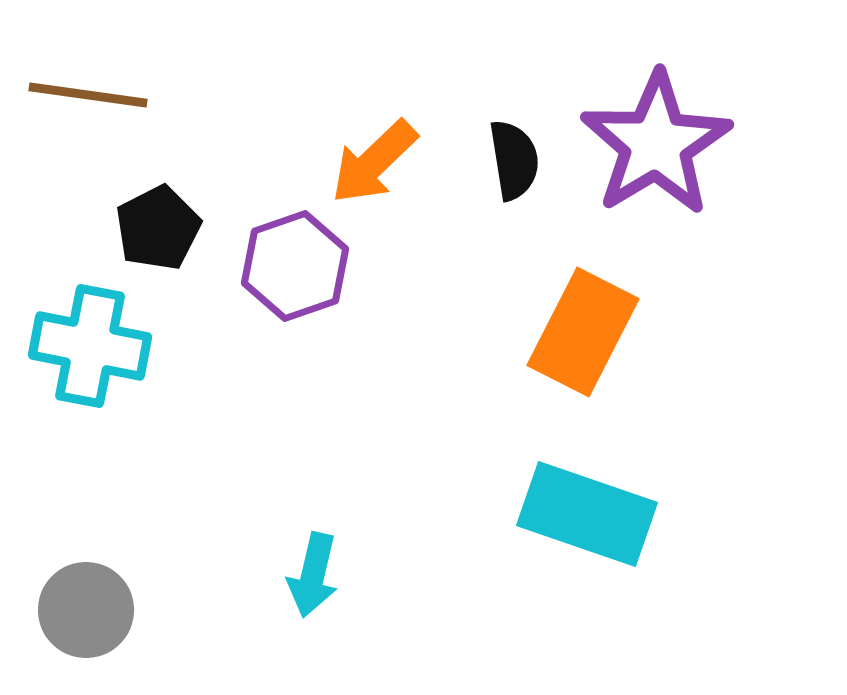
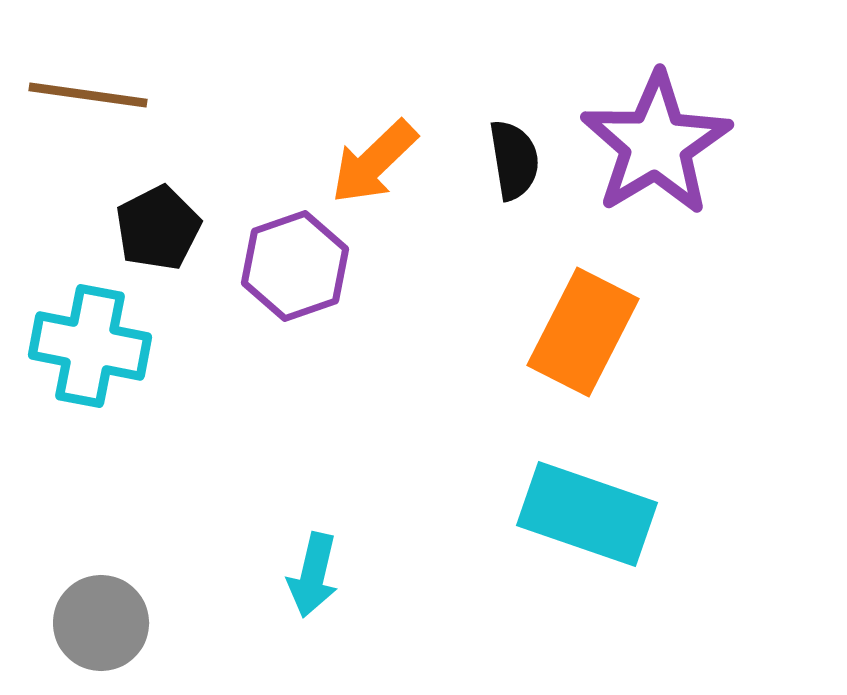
gray circle: moved 15 px right, 13 px down
